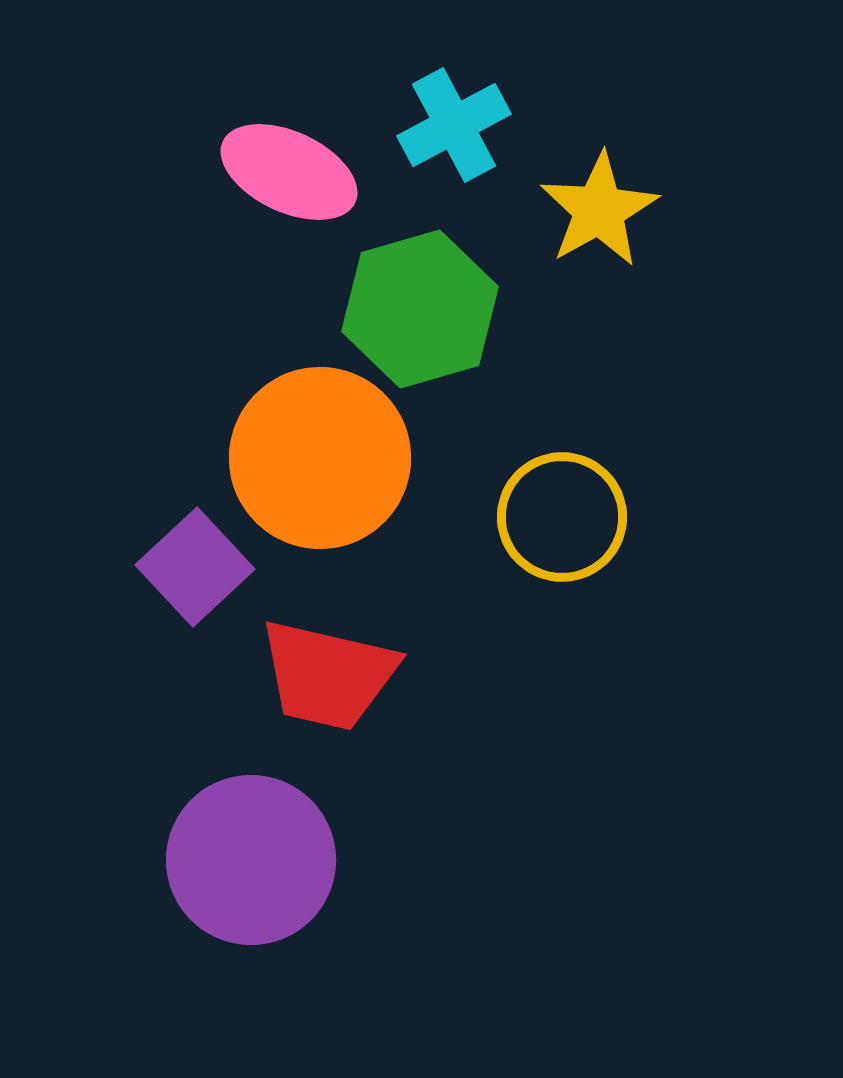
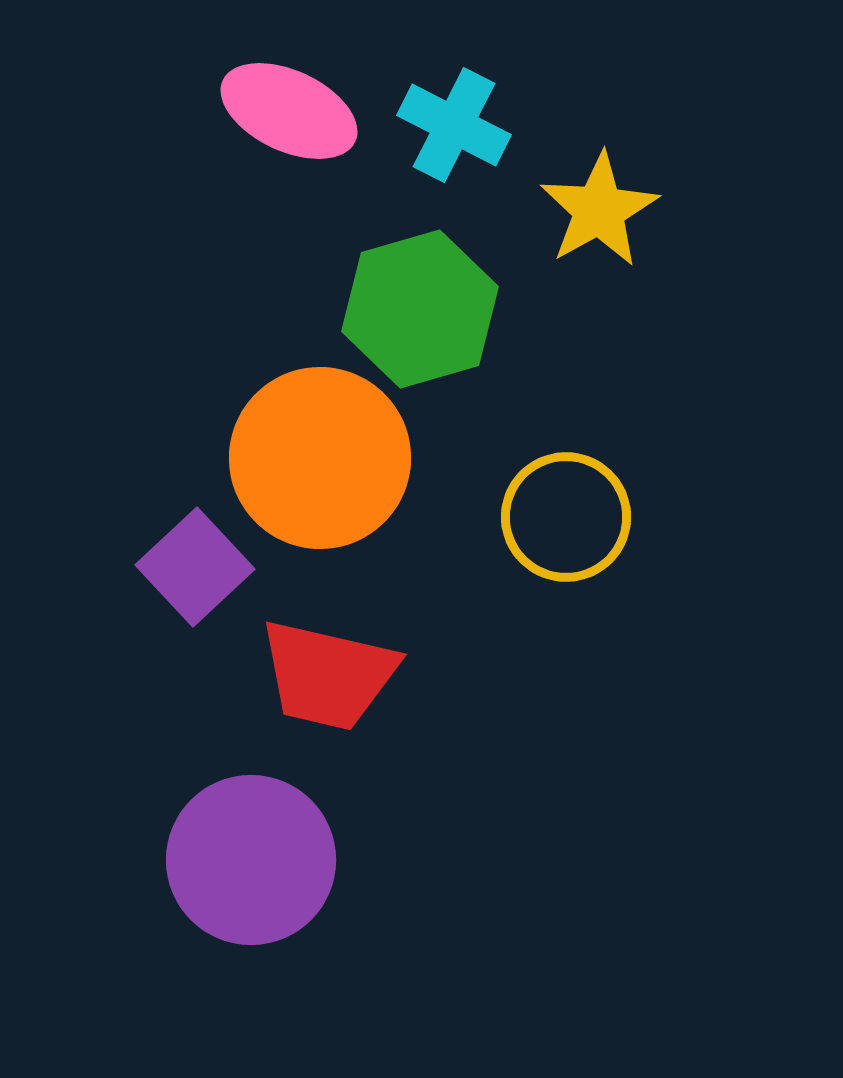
cyan cross: rotated 35 degrees counterclockwise
pink ellipse: moved 61 px up
yellow circle: moved 4 px right
